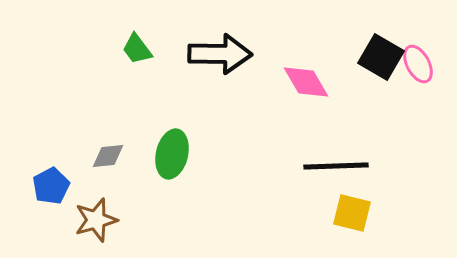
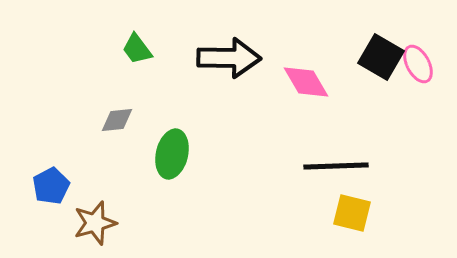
black arrow: moved 9 px right, 4 px down
gray diamond: moved 9 px right, 36 px up
brown star: moved 1 px left, 3 px down
